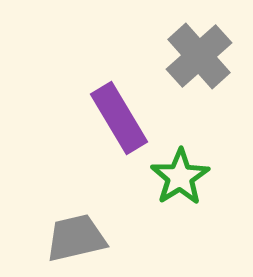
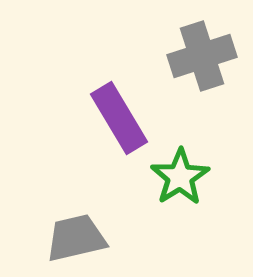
gray cross: moved 3 px right; rotated 24 degrees clockwise
